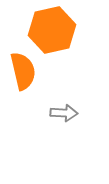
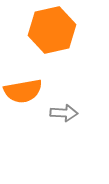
orange semicircle: moved 20 px down; rotated 93 degrees clockwise
